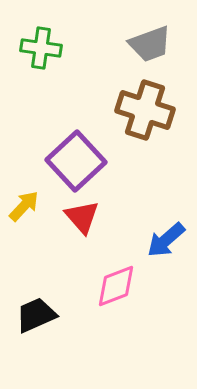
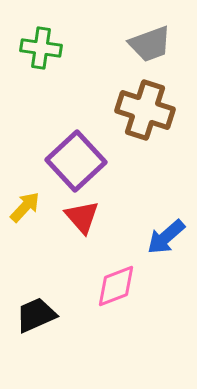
yellow arrow: moved 1 px right, 1 px down
blue arrow: moved 3 px up
